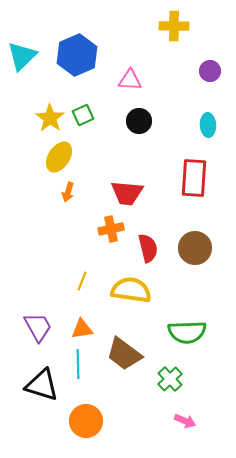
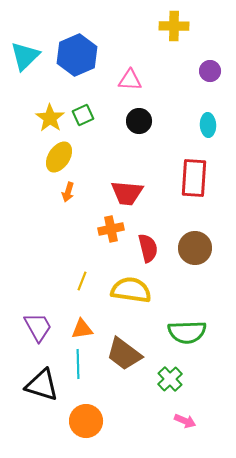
cyan triangle: moved 3 px right
